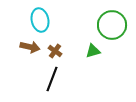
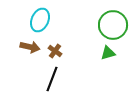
cyan ellipse: rotated 35 degrees clockwise
green circle: moved 1 px right
green triangle: moved 15 px right, 2 px down
